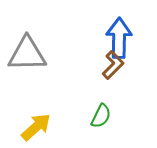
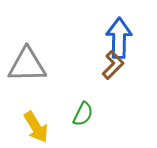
gray triangle: moved 11 px down
green semicircle: moved 18 px left, 2 px up
yellow arrow: rotated 100 degrees clockwise
